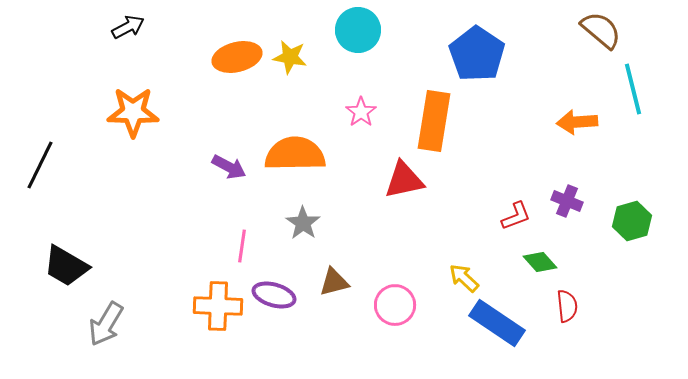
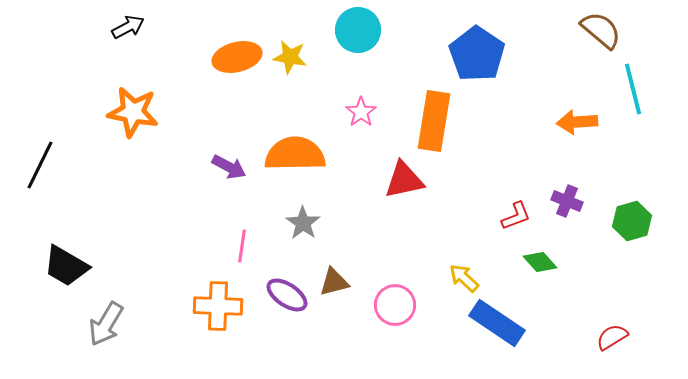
orange star: rotated 9 degrees clockwise
purple ellipse: moved 13 px right; rotated 18 degrees clockwise
red semicircle: moved 45 px right, 31 px down; rotated 116 degrees counterclockwise
